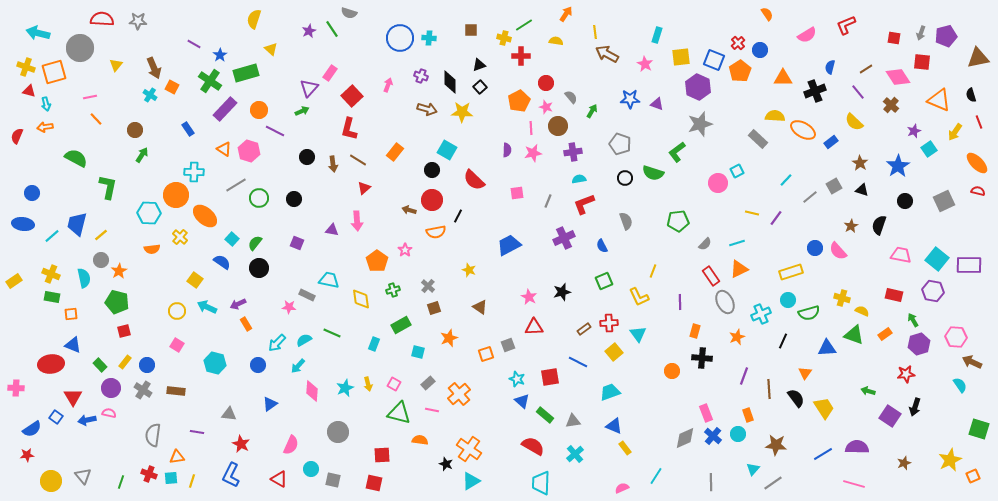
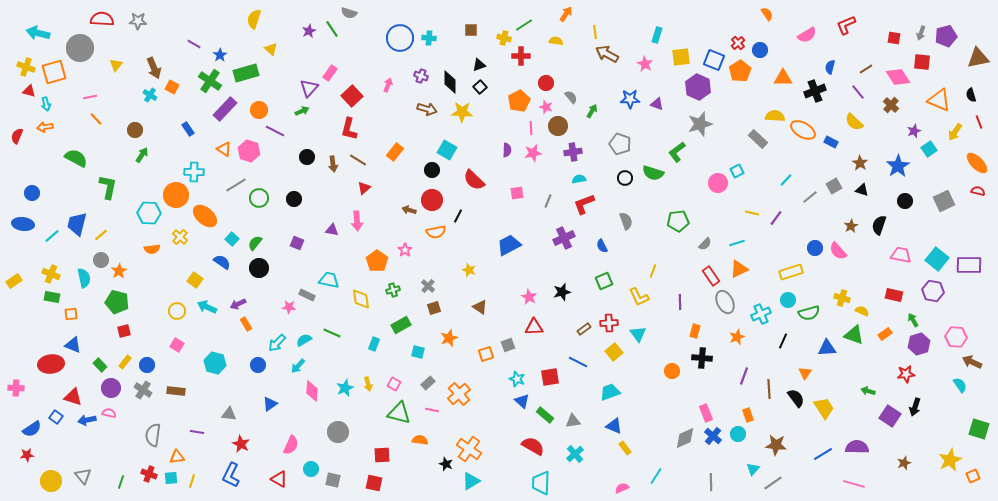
blue rectangle at (831, 142): rotated 64 degrees clockwise
red triangle at (73, 397): rotated 42 degrees counterclockwise
